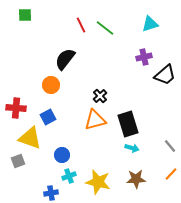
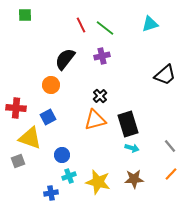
purple cross: moved 42 px left, 1 px up
brown star: moved 2 px left
